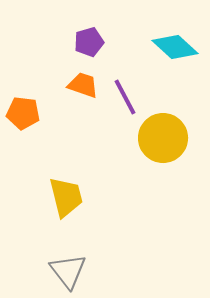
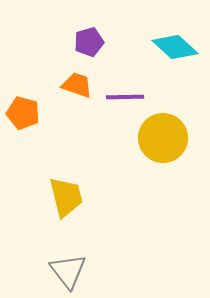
orange trapezoid: moved 6 px left
purple line: rotated 63 degrees counterclockwise
orange pentagon: rotated 8 degrees clockwise
